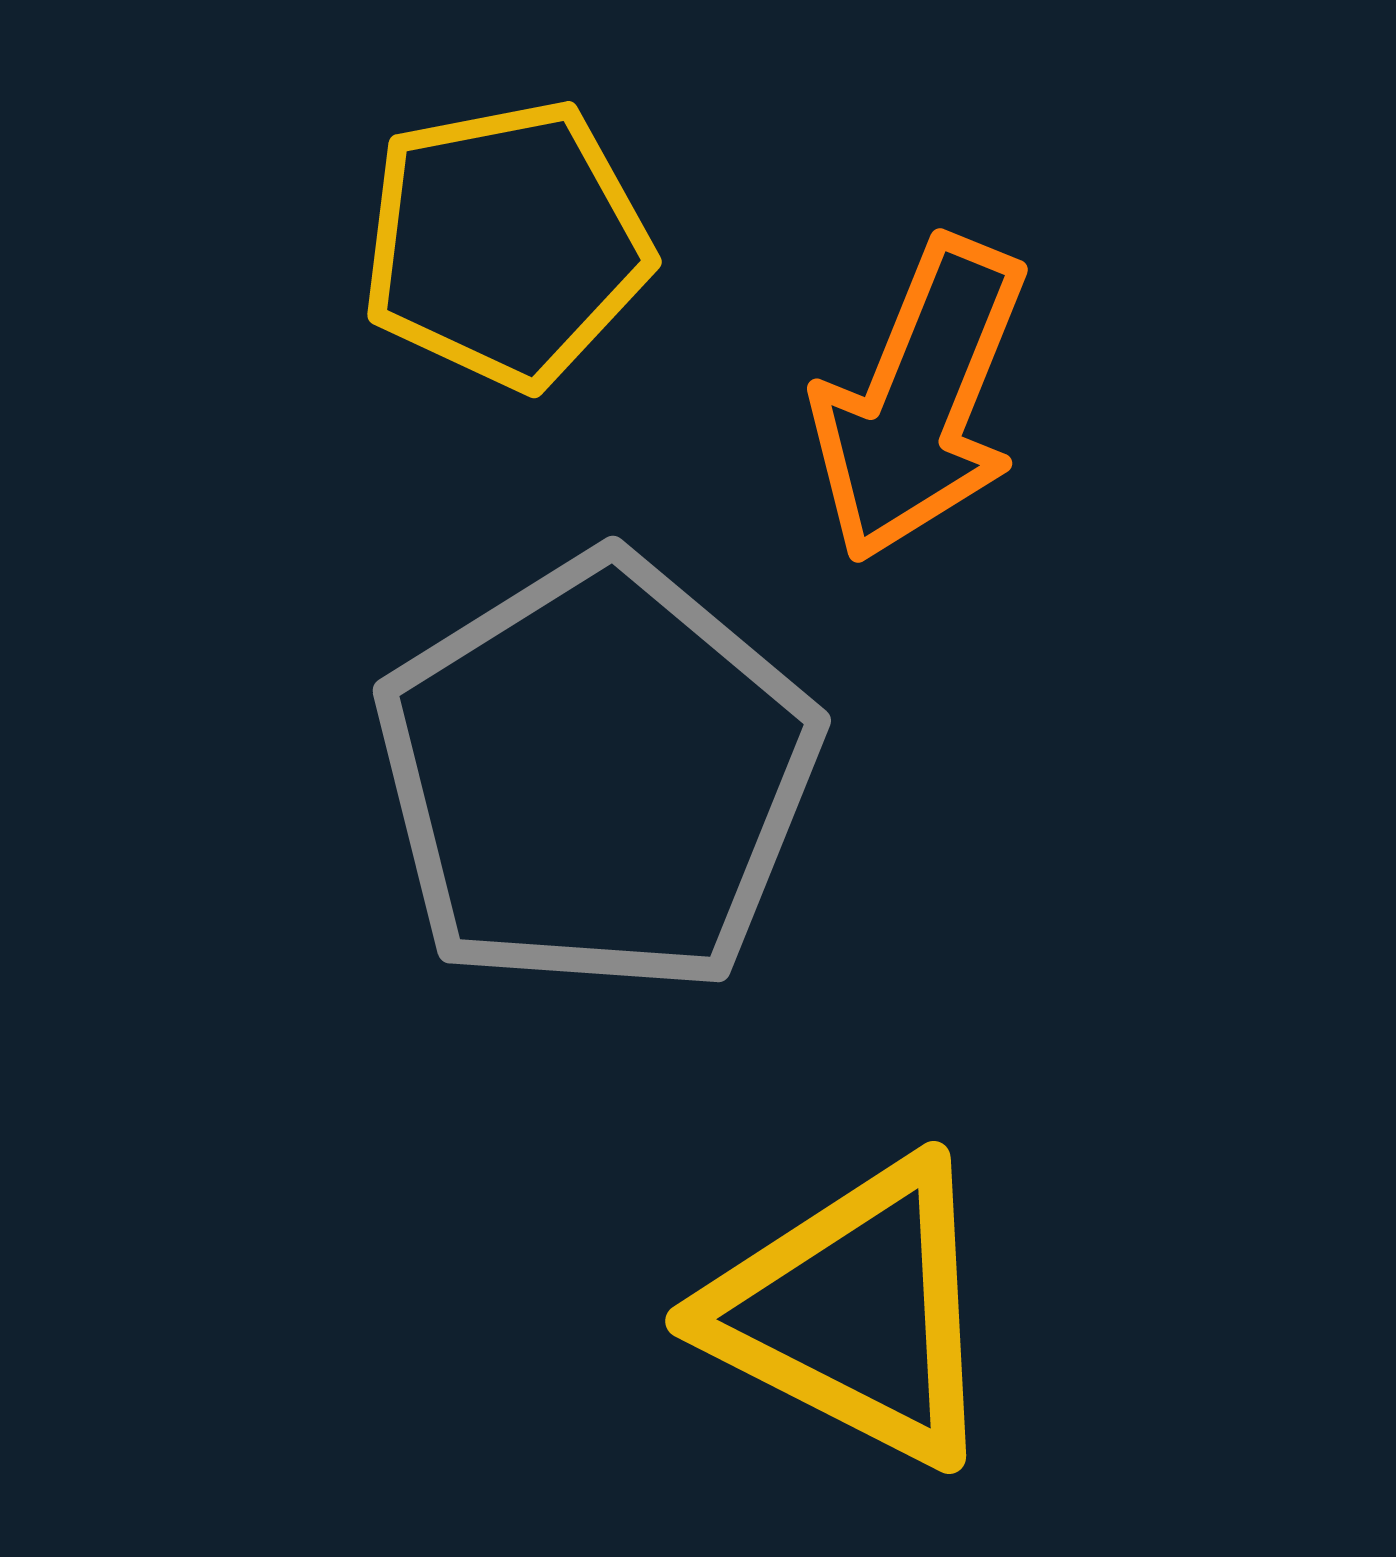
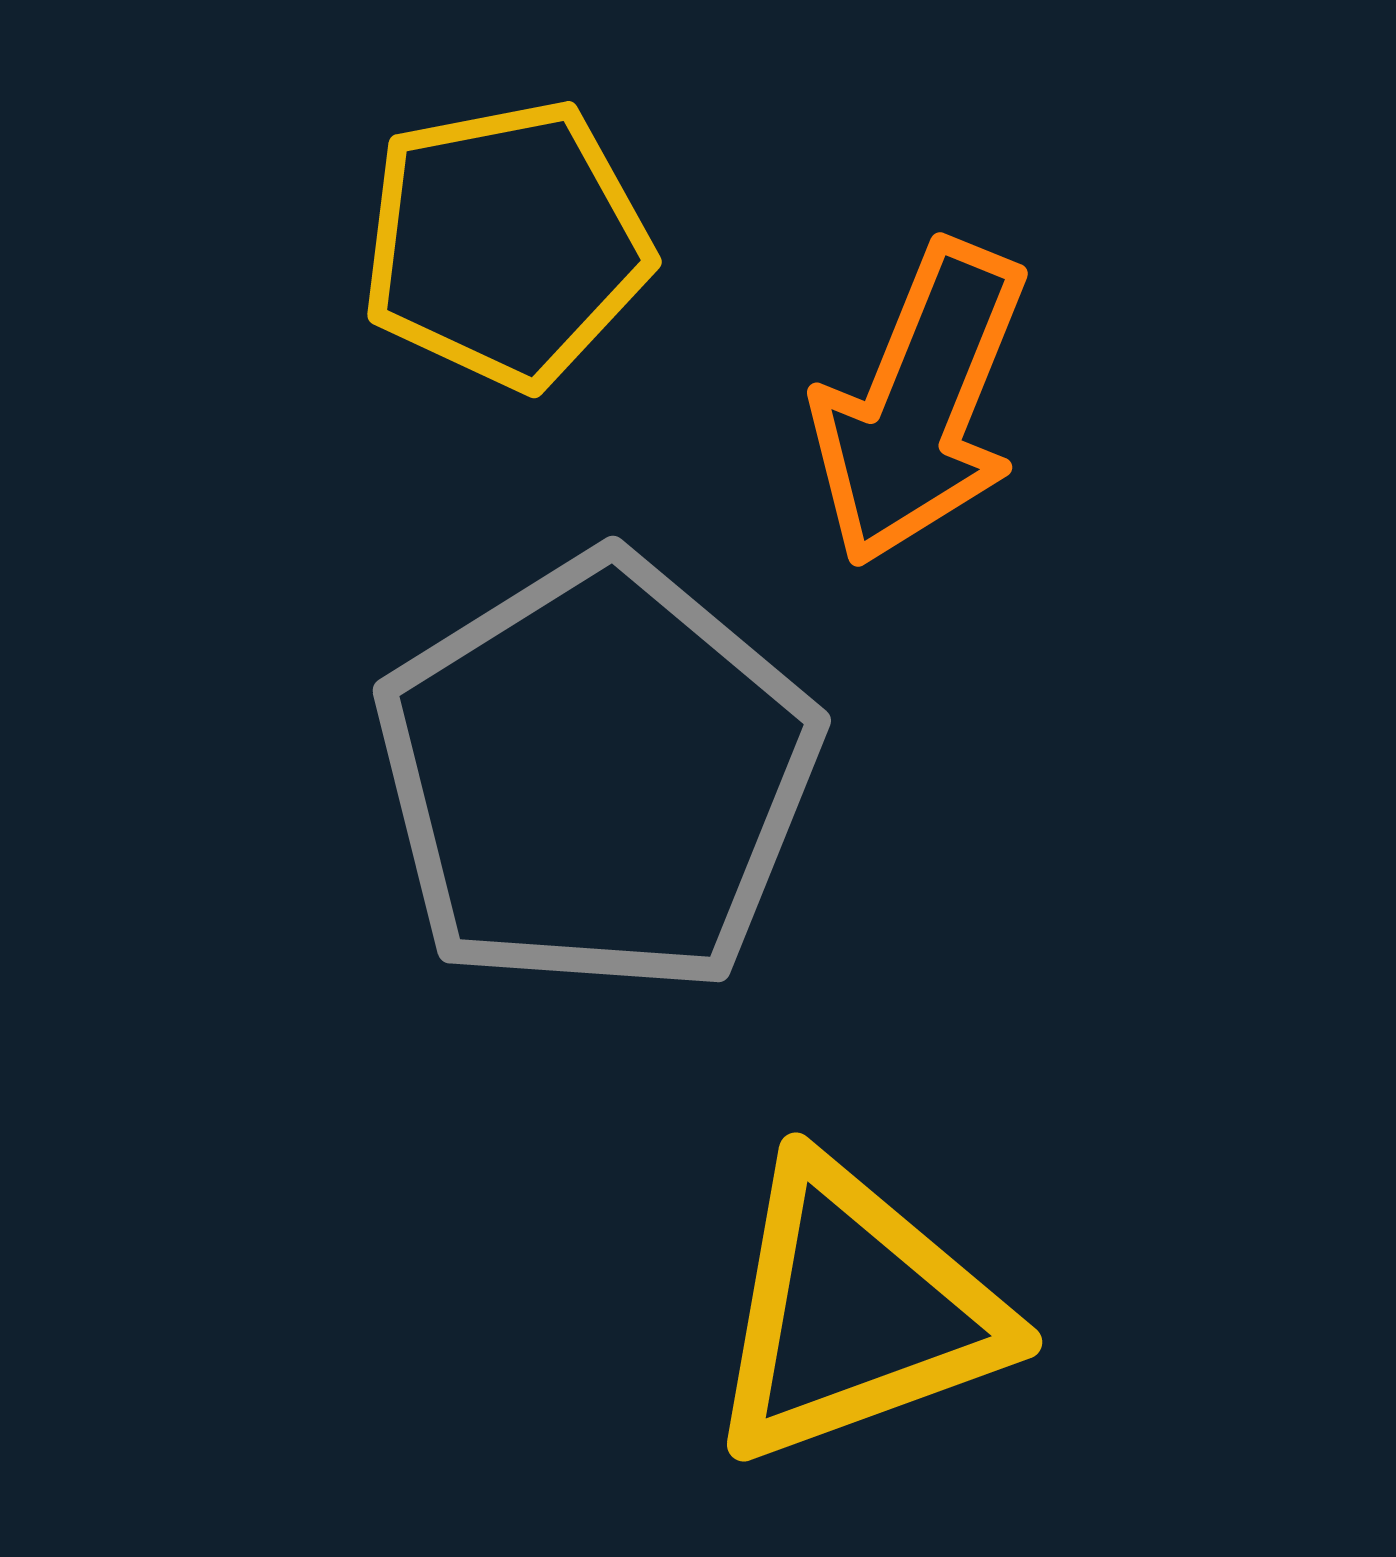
orange arrow: moved 4 px down
yellow triangle: rotated 47 degrees counterclockwise
